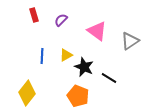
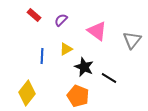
red rectangle: rotated 32 degrees counterclockwise
gray triangle: moved 2 px right, 1 px up; rotated 18 degrees counterclockwise
yellow triangle: moved 6 px up
